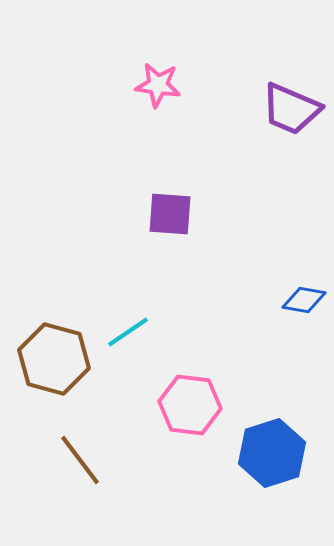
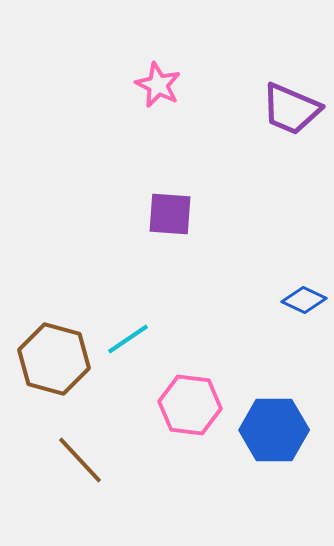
pink star: rotated 18 degrees clockwise
blue diamond: rotated 15 degrees clockwise
cyan line: moved 7 px down
blue hexagon: moved 2 px right, 23 px up; rotated 18 degrees clockwise
brown line: rotated 6 degrees counterclockwise
